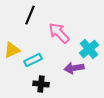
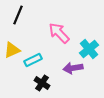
black line: moved 12 px left
purple arrow: moved 1 px left
black cross: moved 1 px right, 1 px up; rotated 28 degrees clockwise
